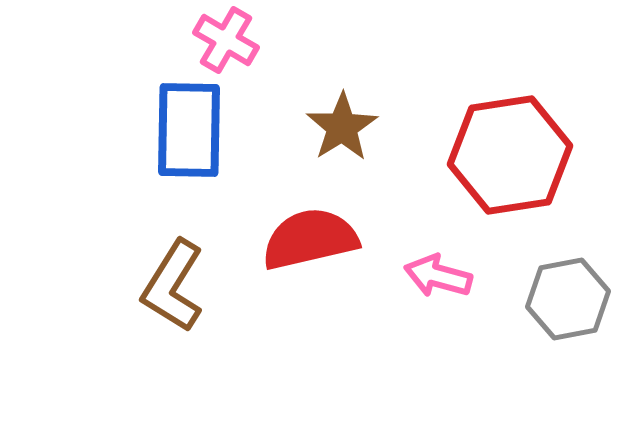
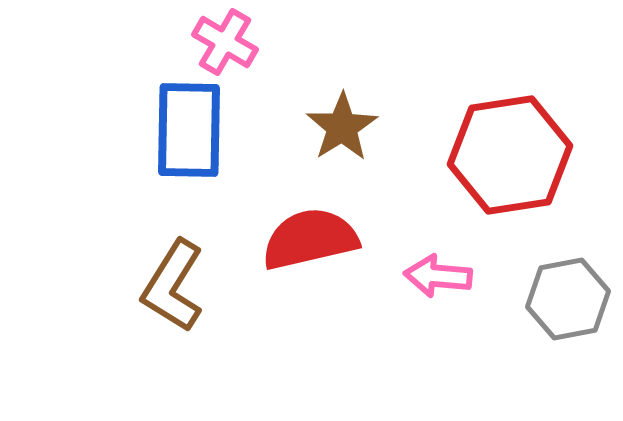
pink cross: moved 1 px left, 2 px down
pink arrow: rotated 10 degrees counterclockwise
